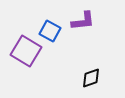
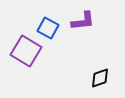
blue square: moved 2 px left, 3 px up
black diamond: moved 9 px right
